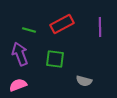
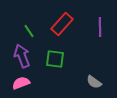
red rectangle: rotated 20 degrees counterclockwise
green line: moved 1 px down; rotated 40 degrees clockwise
purple arrow: moved 2 px right, 2 px down
gray semicircle: moved 10 px right, 1 px down; rotated 21 degrees clockwise
pink semicircle: moved 3 px right, 2 px up
